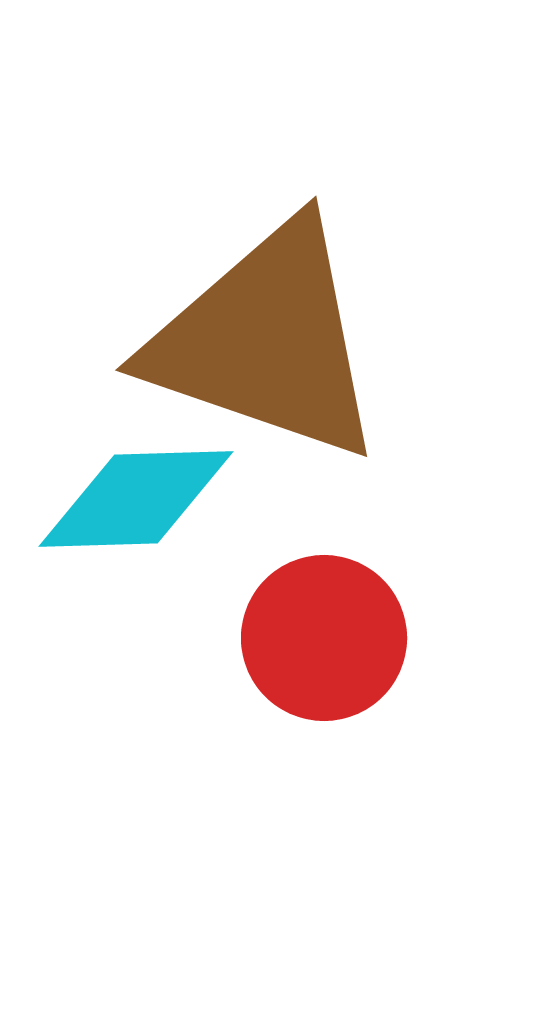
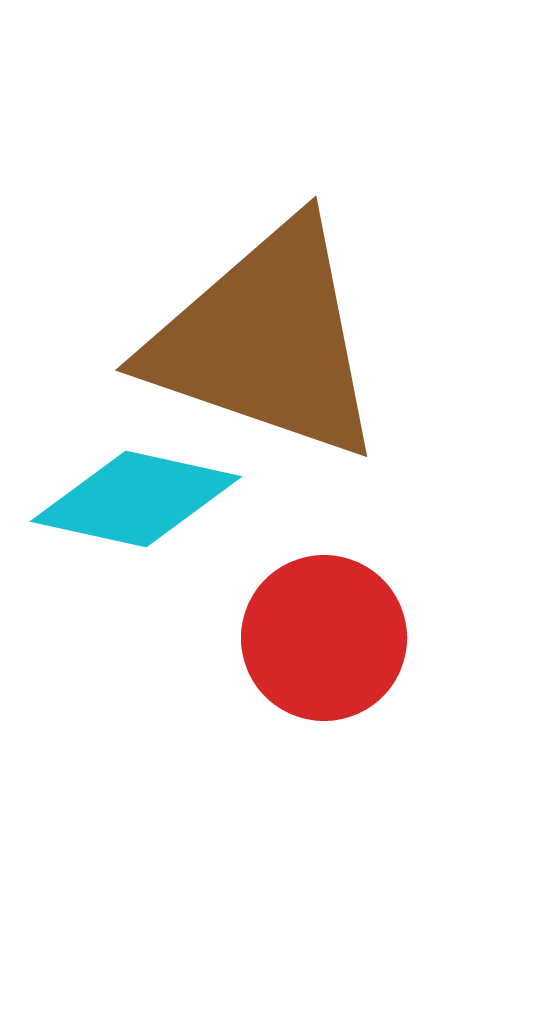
cyan diamond: rotated 14 degrees clockwise
